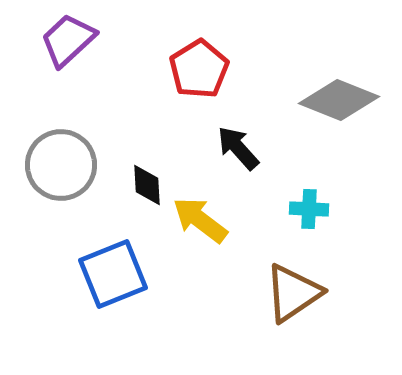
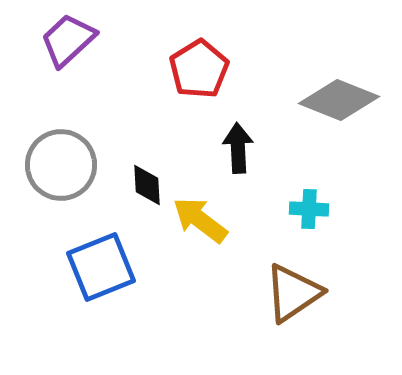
black arrow: rotated 39 degrees clockwise
blue square: moved 12 px left, 7 px up
